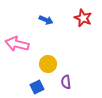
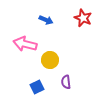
pink arrow: moved 8 px right
yellow circle: moved 2 px right, 4 px up
